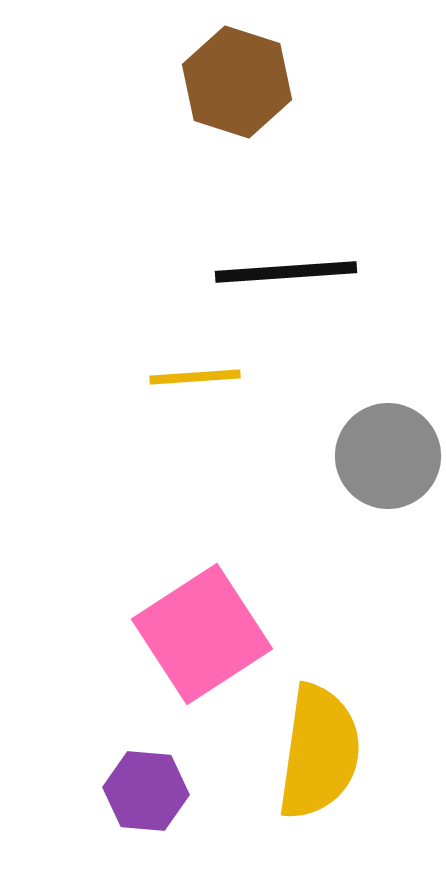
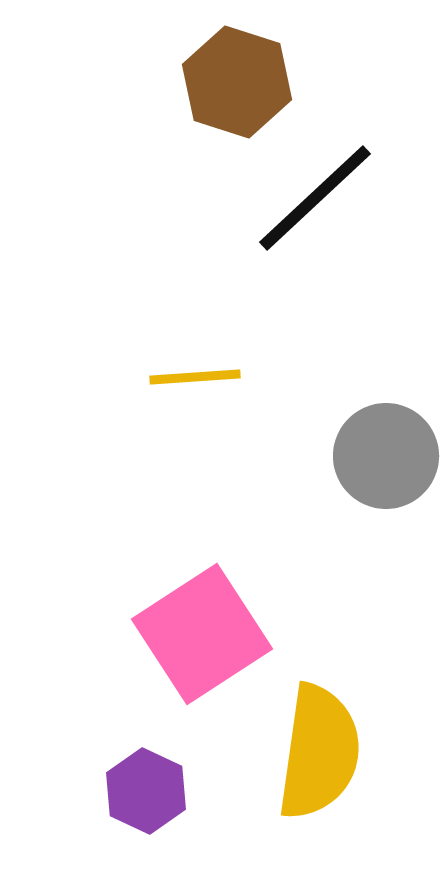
black line: moved 29 px right, 74 px up; rotated 39 degrees counterclockwise
gray circle: moved 2 px left
purple hexagon: rotated 20 degrees clockwise
